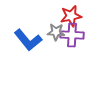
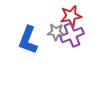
purple cross: rotated 25 degrees counterclockwise
blue L-shape: rotated 60 degrees clockwise
